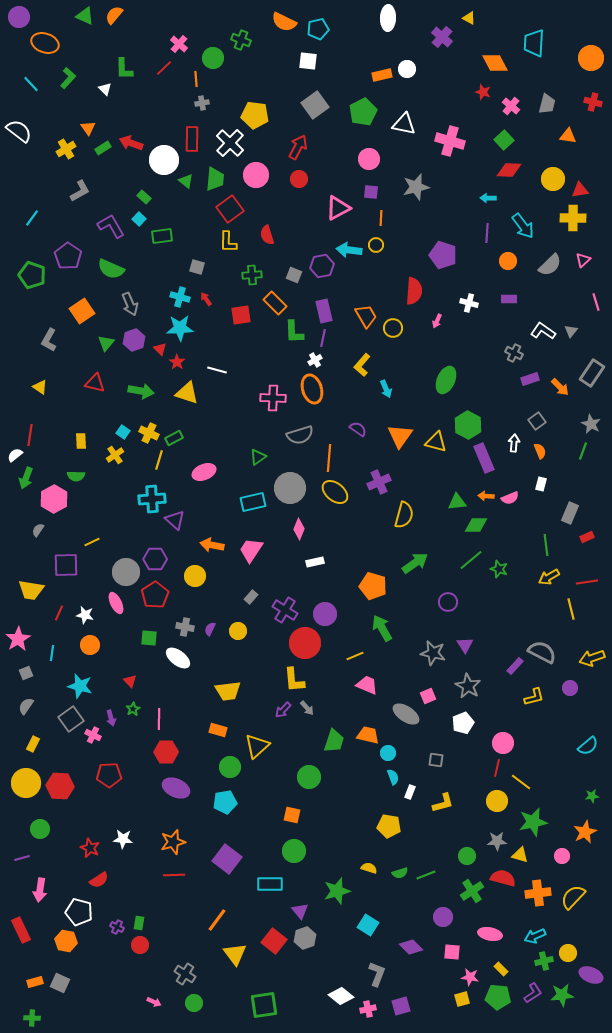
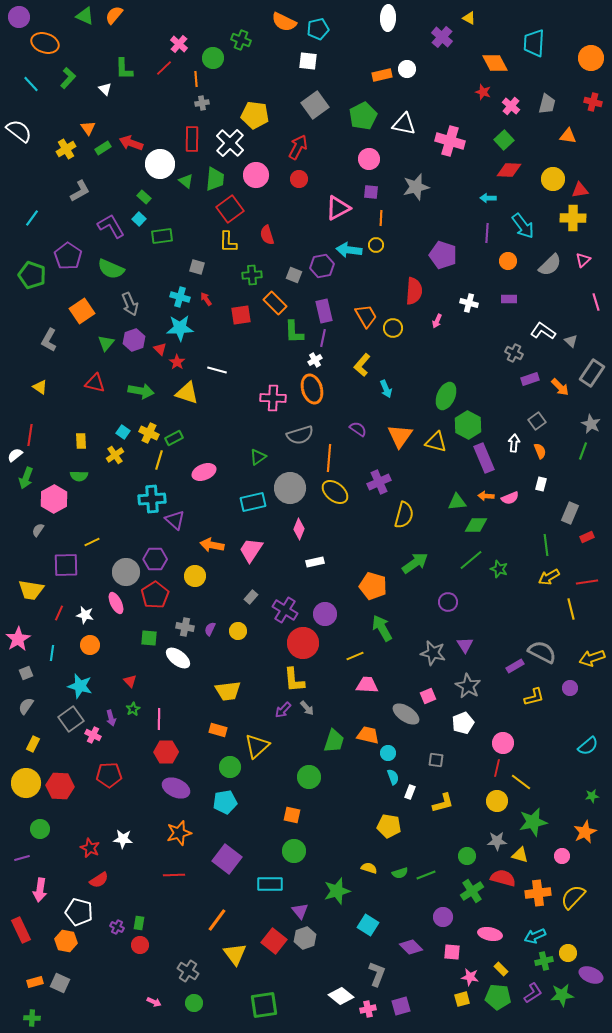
green pentagon at (363, 112): moved 4 px down
white circle at (164, 160): moved 4 px left, 4 px down
gray triangle at (571, 331): moved 10 px down; rotated 24 degrees counterclockwise
green ellipse at (446, 380): moved 16 px down
green semicircle at (76, 476): moved 3 px right
red circle at (305, 643): moved 2 px left
purple rectangle at (515, 666): rotated 18 degrees clockwise
pink trapezoid at (367, 685): rotated 20 degrees counterclockwise
orange star at (173, 842): moved 6 px right, 9 px up
gray cross at (185, 974): moved 3 px right, 3 px up
